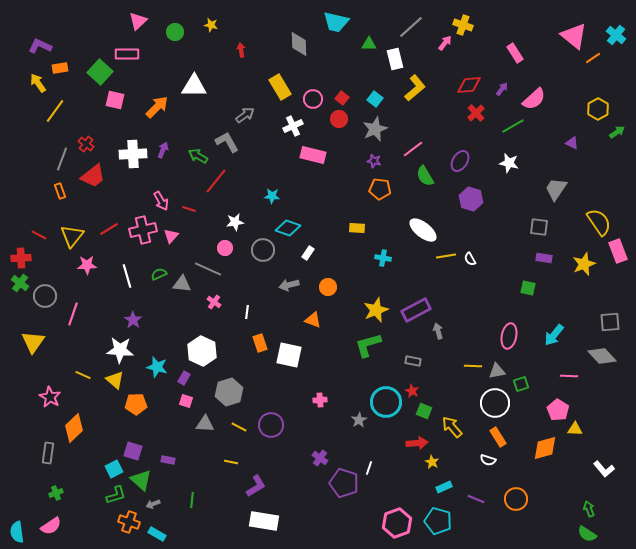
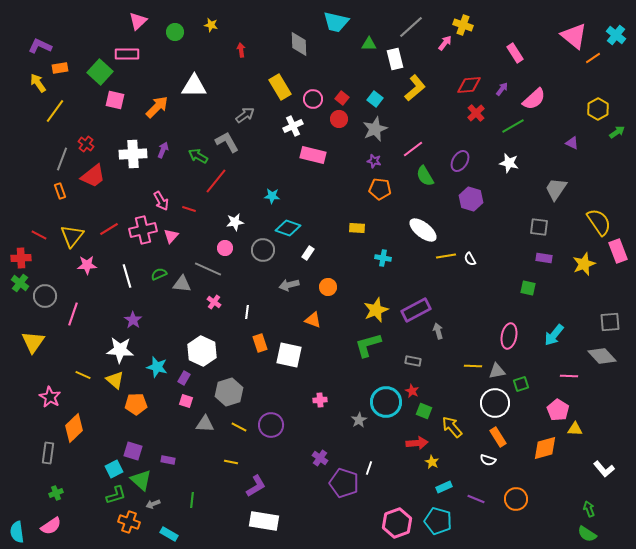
cyan rectangle at (157, 534): moved 12 px right
